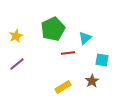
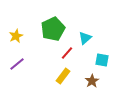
red line: moved 1 px left; rotated 40 degrees counterclockwise
yellow rectangle: moved 11 px up; rotated 21 degrees counterclockwise
